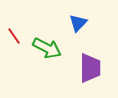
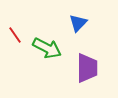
red line: moved 1 px right, 1 px up
purple trapezoid: moved 3 px left
